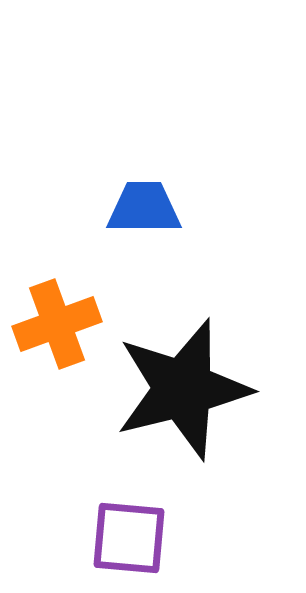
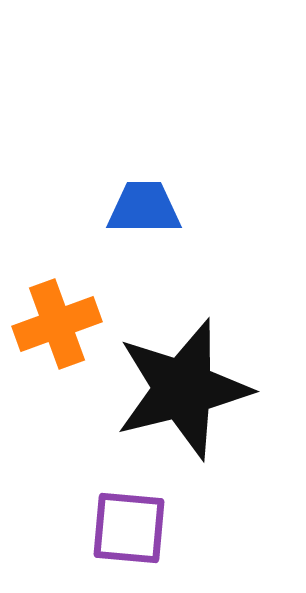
purple square: moved 10 px up
